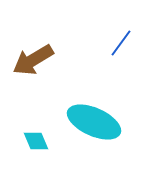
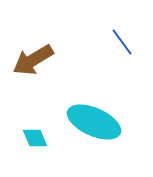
blue line: moved 1 px right, 1 px up; rotated 72 degrees counterclockwise
cyan diamond: moved 1 px left, 3 px up
